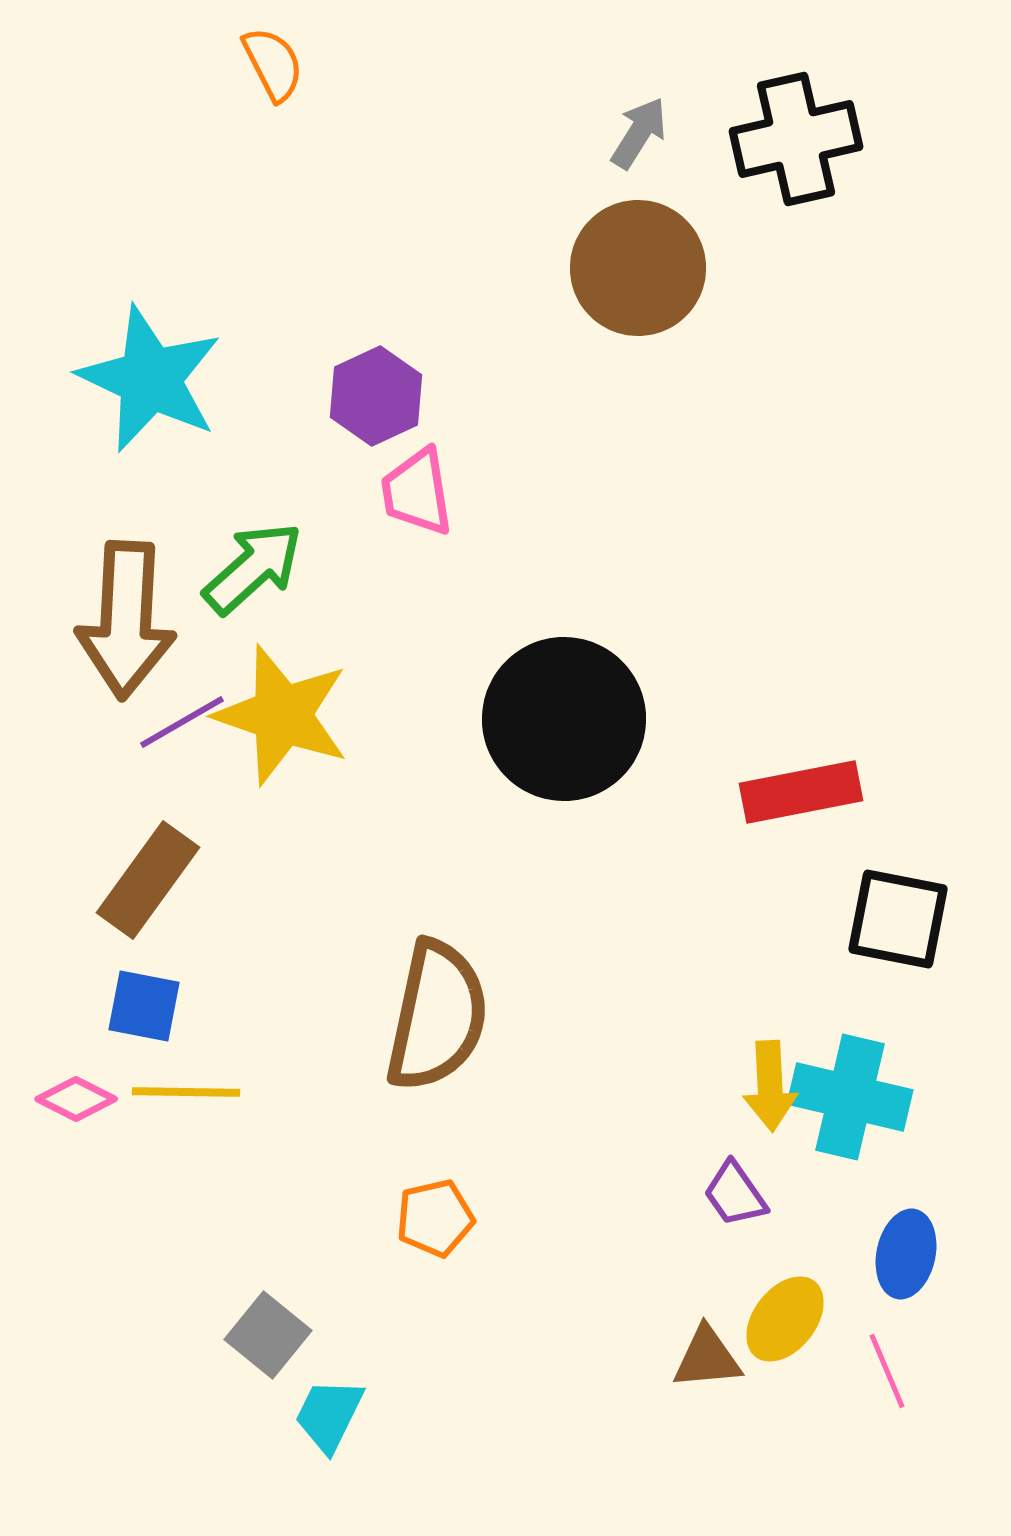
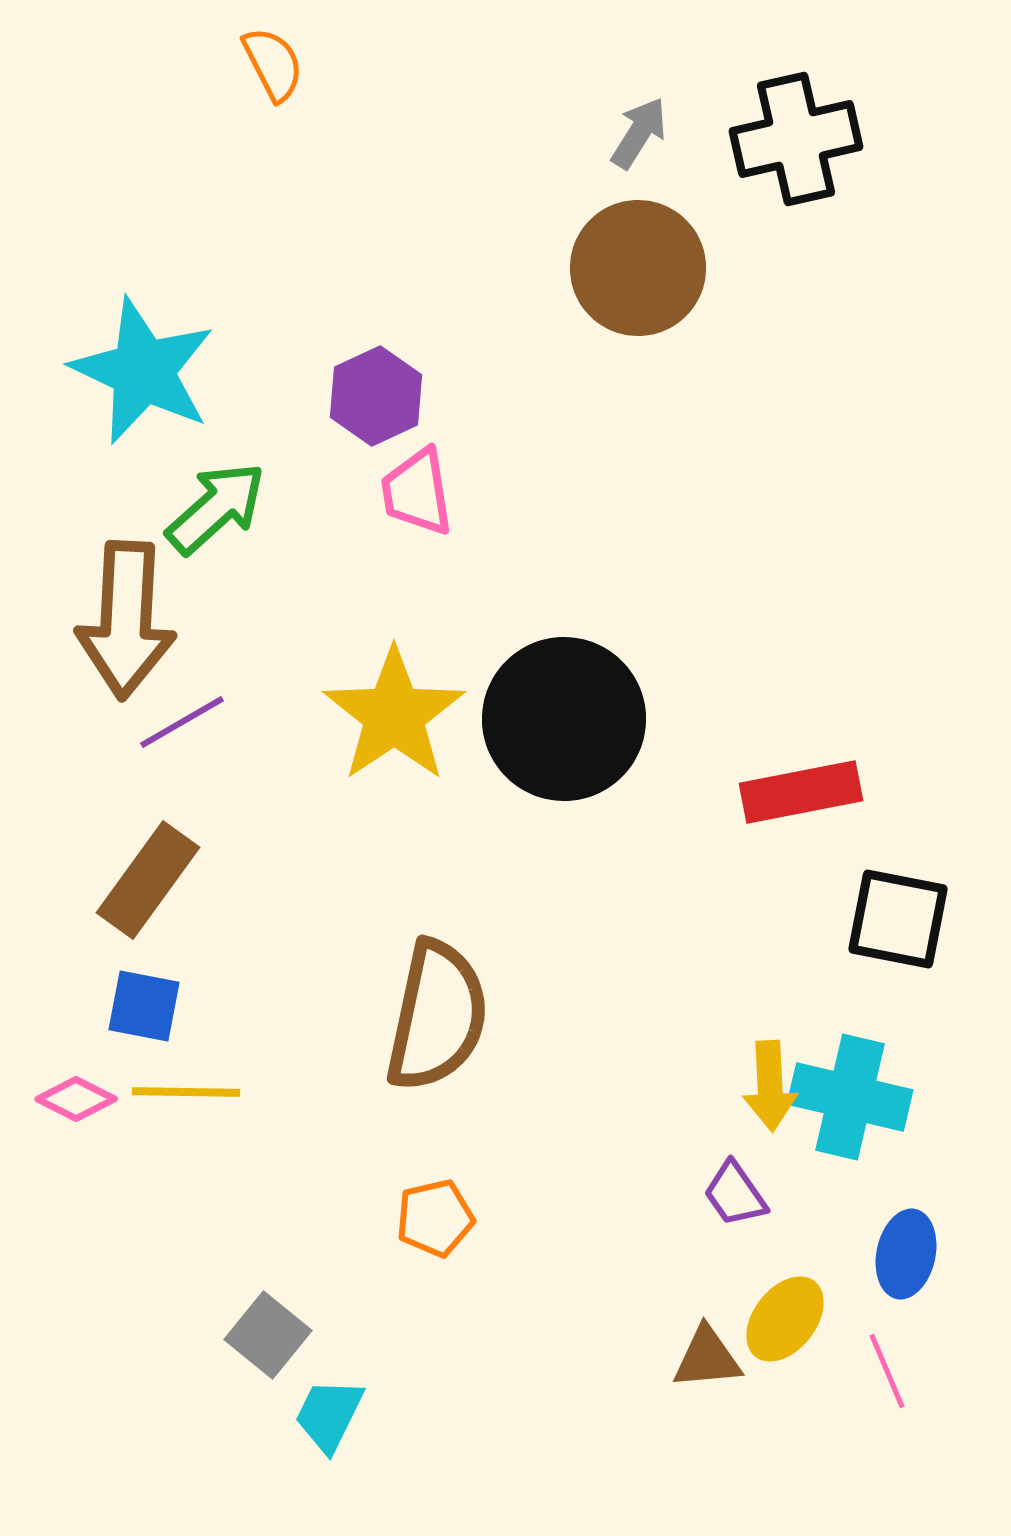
cyan star: moved 7 px left, 8 px up
green arrow: moved 37 px left, 60 px up
yellow star: moved 112 px right; rotated 19 degrees clockwise
